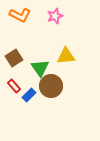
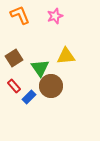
orange L-shape: rotated 140 degrees counterclockwise
blue rectangle: moved 2 px down
